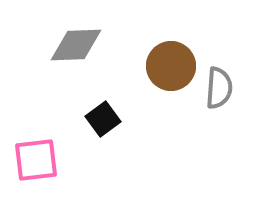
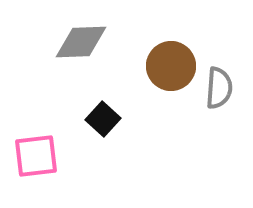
gray diamond: moved 5 px right, 3 px up
black square: rotated 12 degrees counterclockwise
pink square: moved 4 px up
